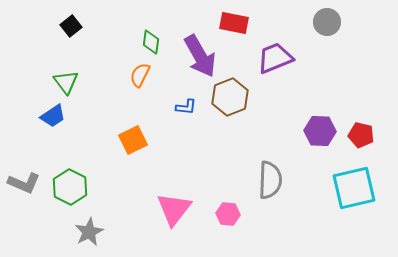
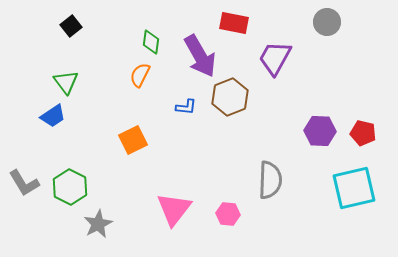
purple trapezoid: rotated 39 degrees counterclockwise
red pentagon: moved 2 px right, 2 px up
gray L-shape: rotated 36 degrees clockwise
gray star: moved 9 px right, 8 px up
